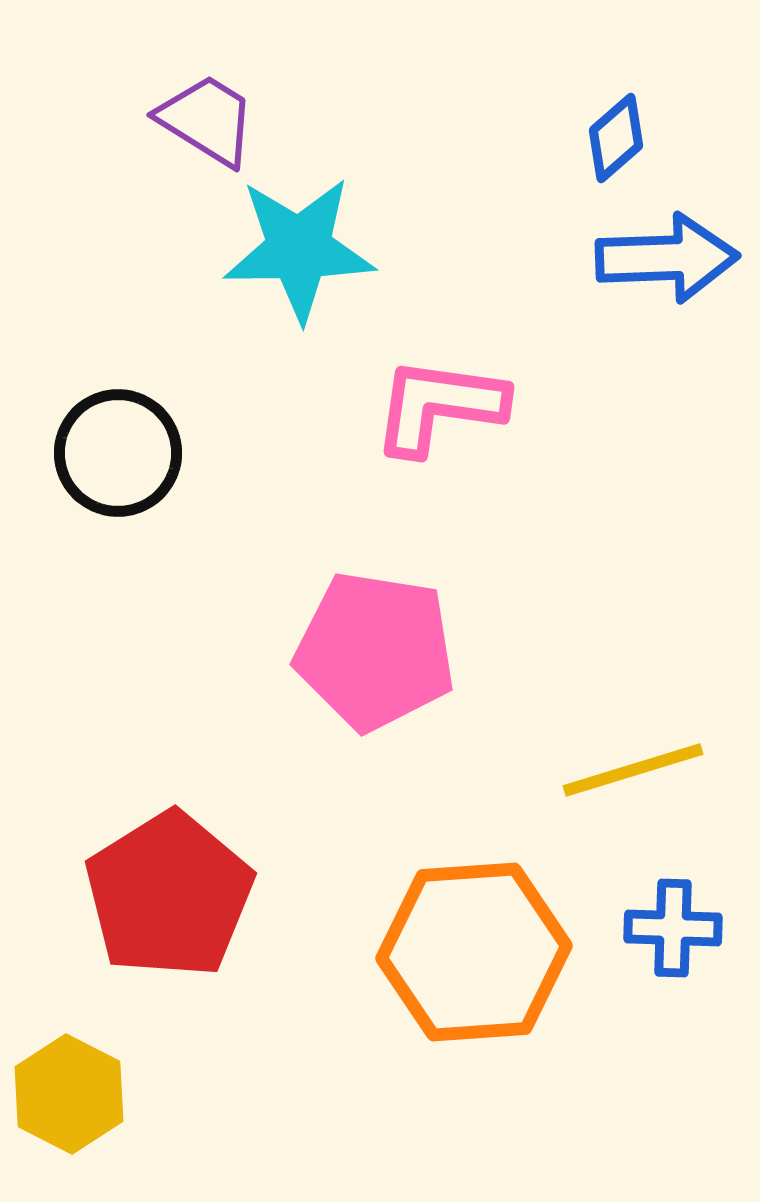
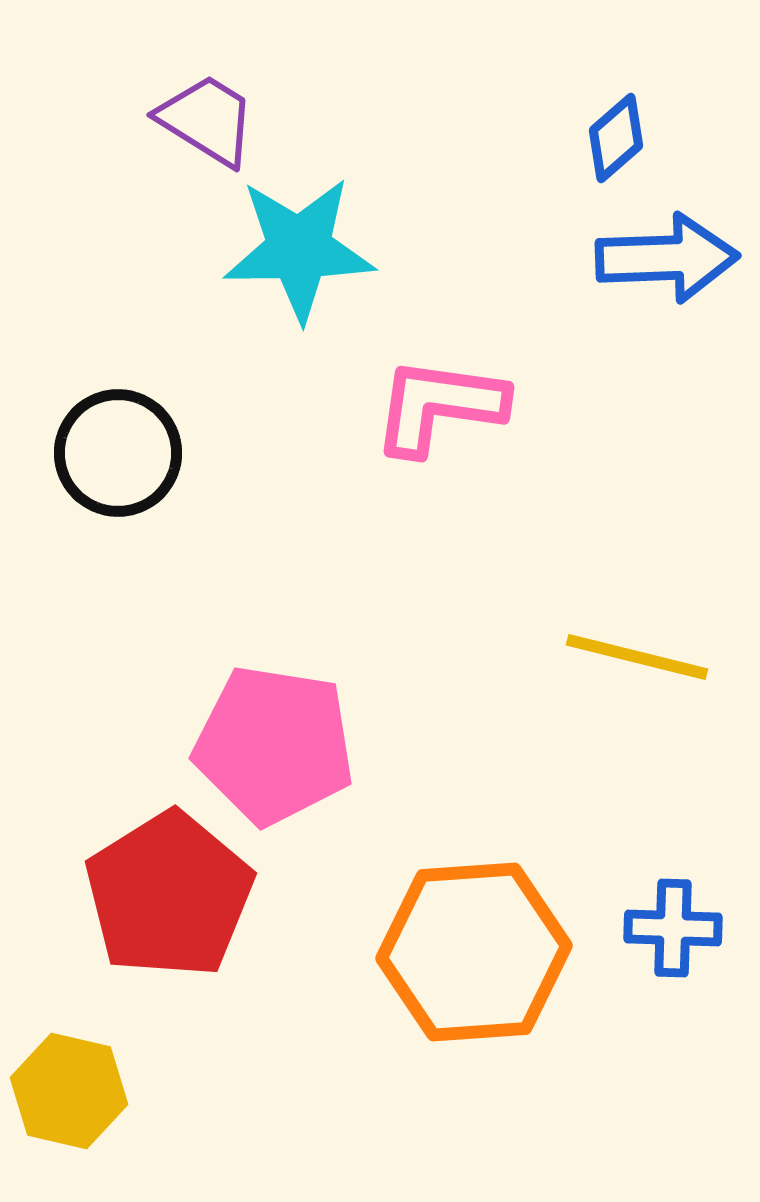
pink pentagon: moved 101 px left, 94 px down
yellow line: moved 4 px right, 113 px up; rotated 31 degrees clockwise
yellow hexagon: moved 3 px up; rotated 14 degrees counterclockwise
